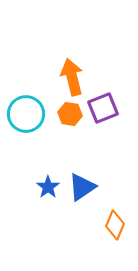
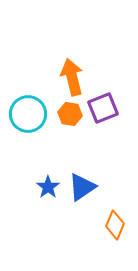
cyan circle: moved 2 px right
